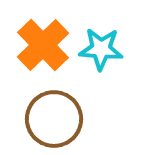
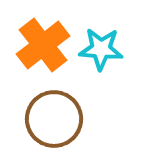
orange cross: rotated 6 degrees clockwise
